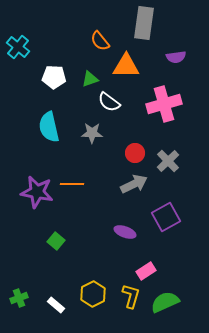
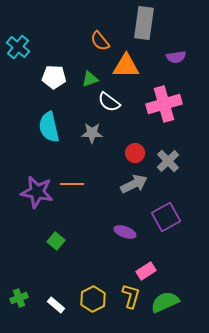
yellow hexagon: moved 5 px down
